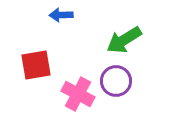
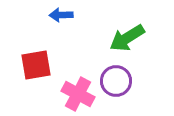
green arrow: moved 3 px right, 2 px up
